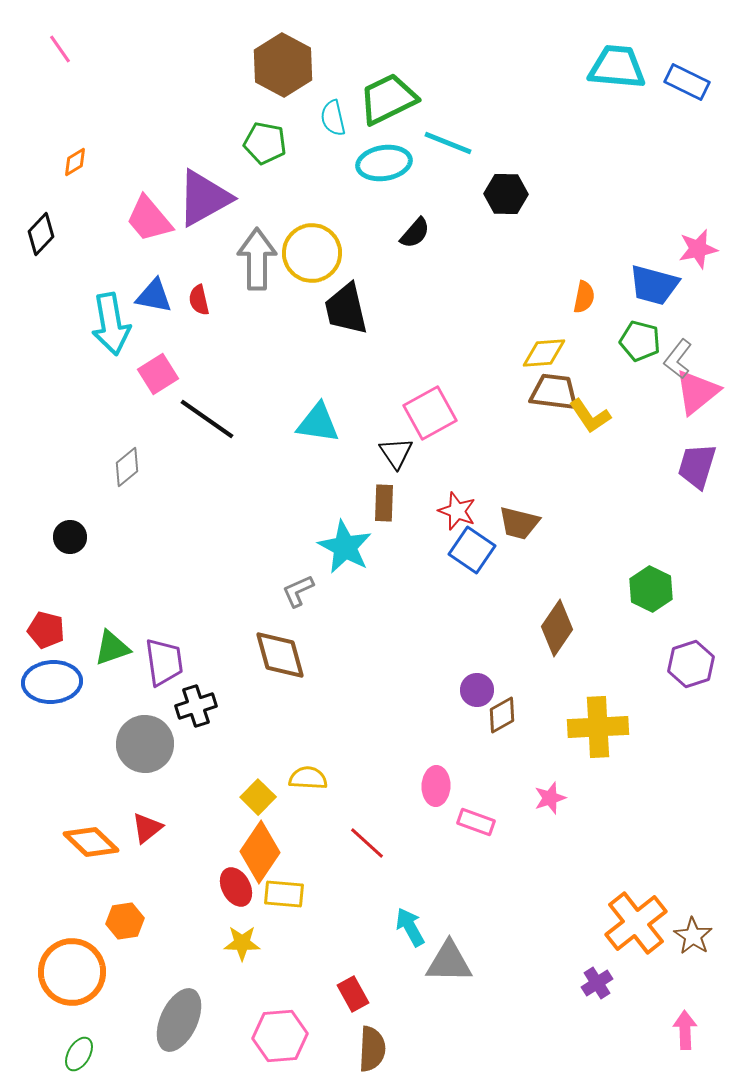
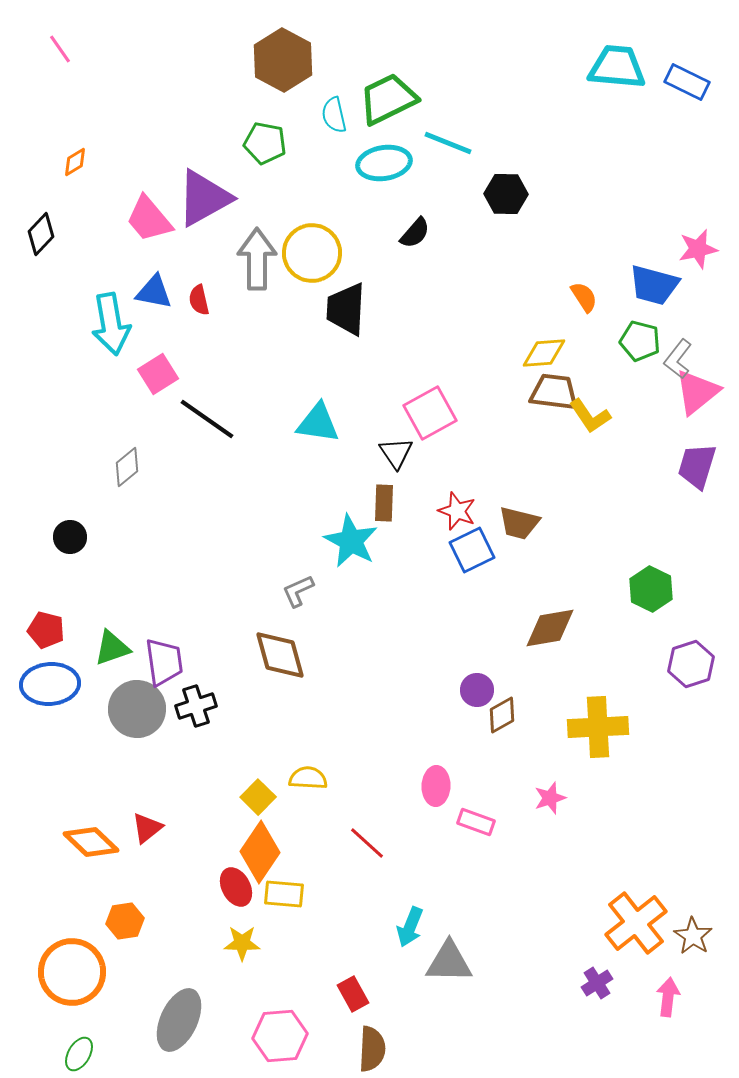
brown hexagon at (283, 65): moved 5 px up
cyan semicircle at (333, 118): moved 1 px right, 3 px up
blue triangle at (154, 296): moved 4 px up
orange semicircle at (584, 297): rotated 44 degrees counterclockwise
black trapezoid at (346, 309): rotated 16 degrees clockwise
cyan star at (345, 547): moved 6 px right, 6 px up
blue square at (472, 550): rotated 30 degrees clockwise
brown diamond at (557, 628): moved 7 px left; rotated 46 degrees clockwise
blue ellipse at (52, 682): moved 2 px left, 2 px down
gray circle at (145, 744): moved 8 px left, 35 px up
cyan arrow at (410, 927): rotated 129 degrees counterclockwise
pink arrow at (685, 1030): moved 17 px left, 33 px up; rotated 9 degrees clockwise
